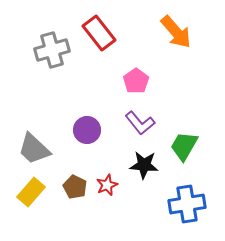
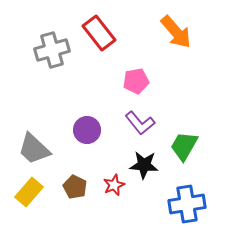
pink pentagon: rotated 25 degrees clockwise
red star: moved 7 px right
yellow rectangle: moved 2 px left
